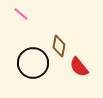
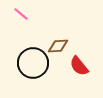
brown diamond: moved 1 px left; rotated 75 degrees clockwise
red semicircle: moved 1 px up
